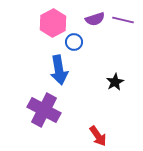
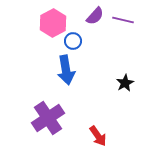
purple semicircle: moved 3 px up; rotated 30 degrees counterclockwise
blue circle: moved 1 px left, 1 px up
blue arrow: moved 7 px right
black star: moved 10 px right, 1 px down
purple cross: moved 4 px right, 8 px down; rotated 28 degrees clockwise
